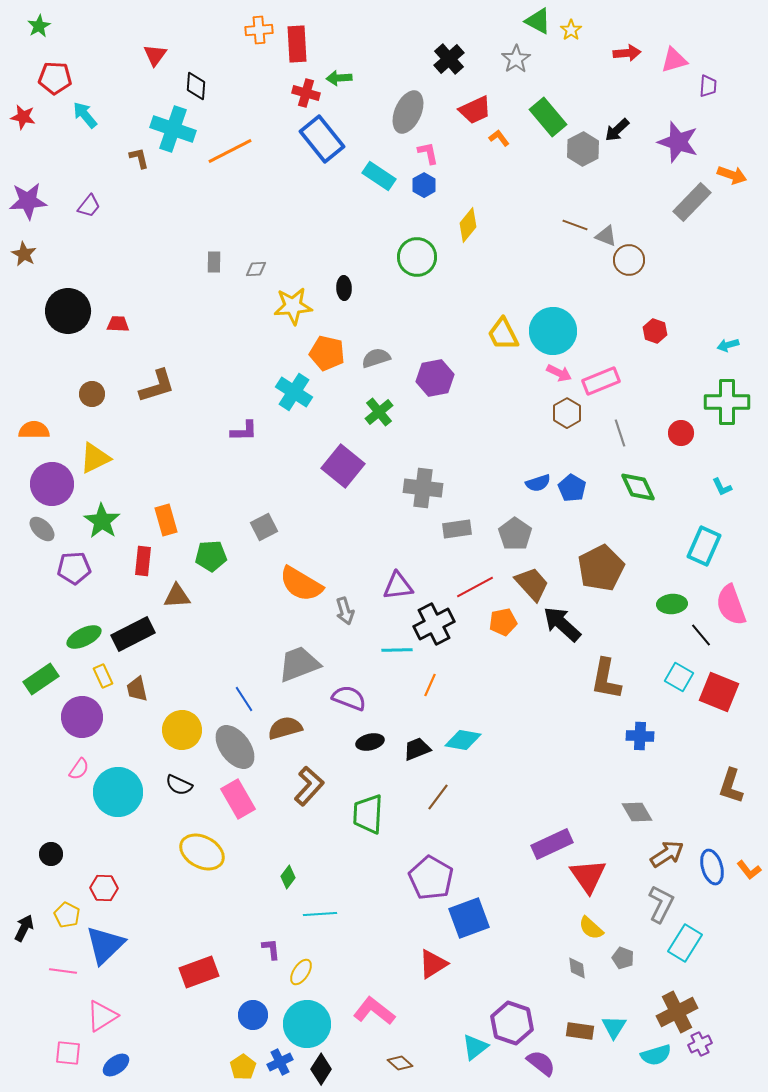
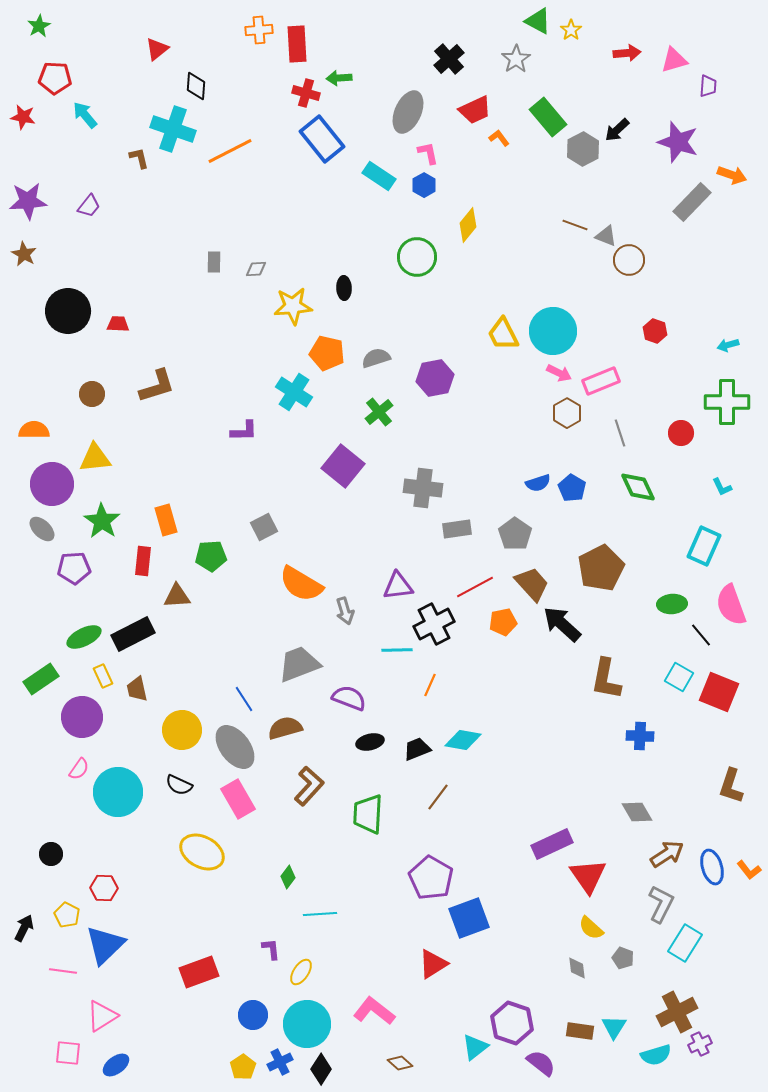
red triangle at (155, 55): moved 2 px right, 6 px up; rotated 15 degrees clockwise
yellow triangle at (95, 458): rotated 20 degrees clockwise
